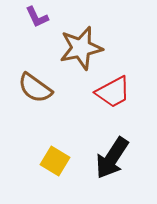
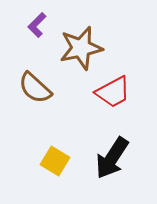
purple L-shape: moved 8 px down; rotated 70 degrees clockwise
brown semicircle: rotated 6 degrees clockwise
